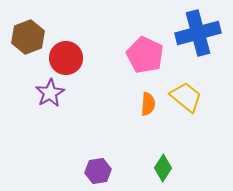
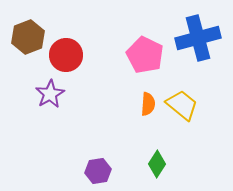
blue cross: moved 5 px down
red circle: moved 3 px up
purple star: moved 1 px down
yellow trapezoid: moved 4 px left, 8 px down
green diamond: moved 6 px left, 4 px up
